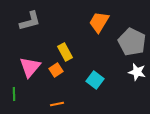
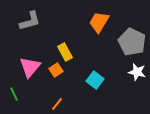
green line: rotated 24 degrees counterclockwise
orange line: rotated 40 degrees counterclockwise
